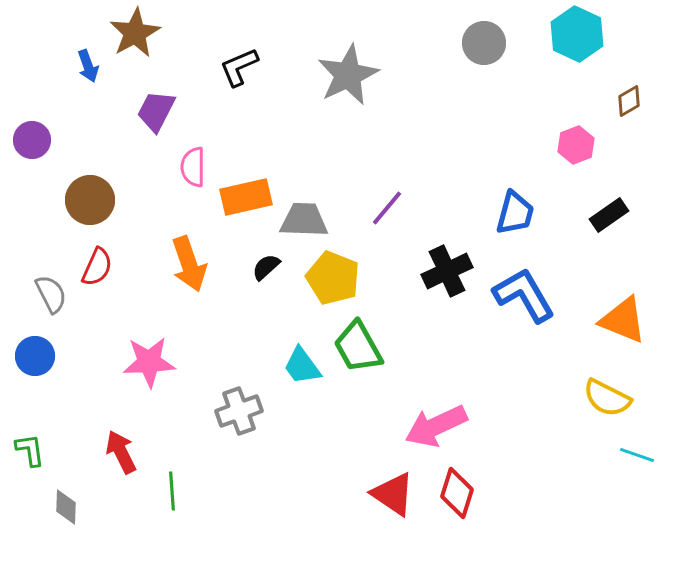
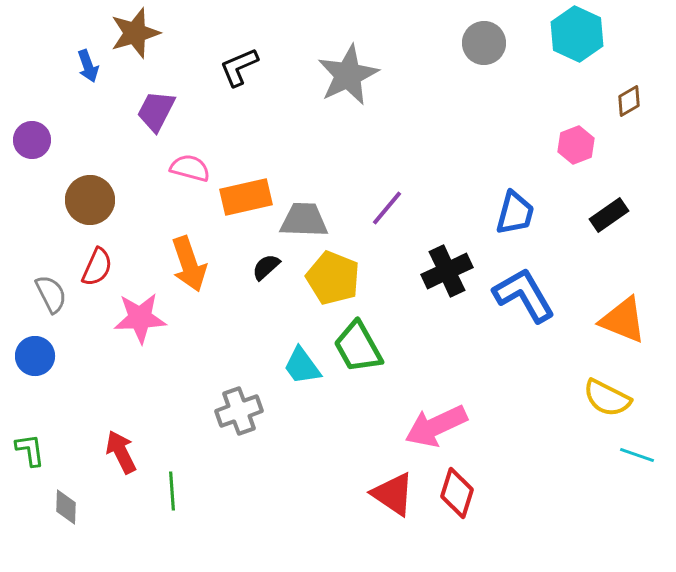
brown star: rotated 12 degrees clockwise
pink semicircle: moved 3 px left, 1 px down; rotated 105 degrees clockwise
pink star: moved 9 px left, 44 px up
